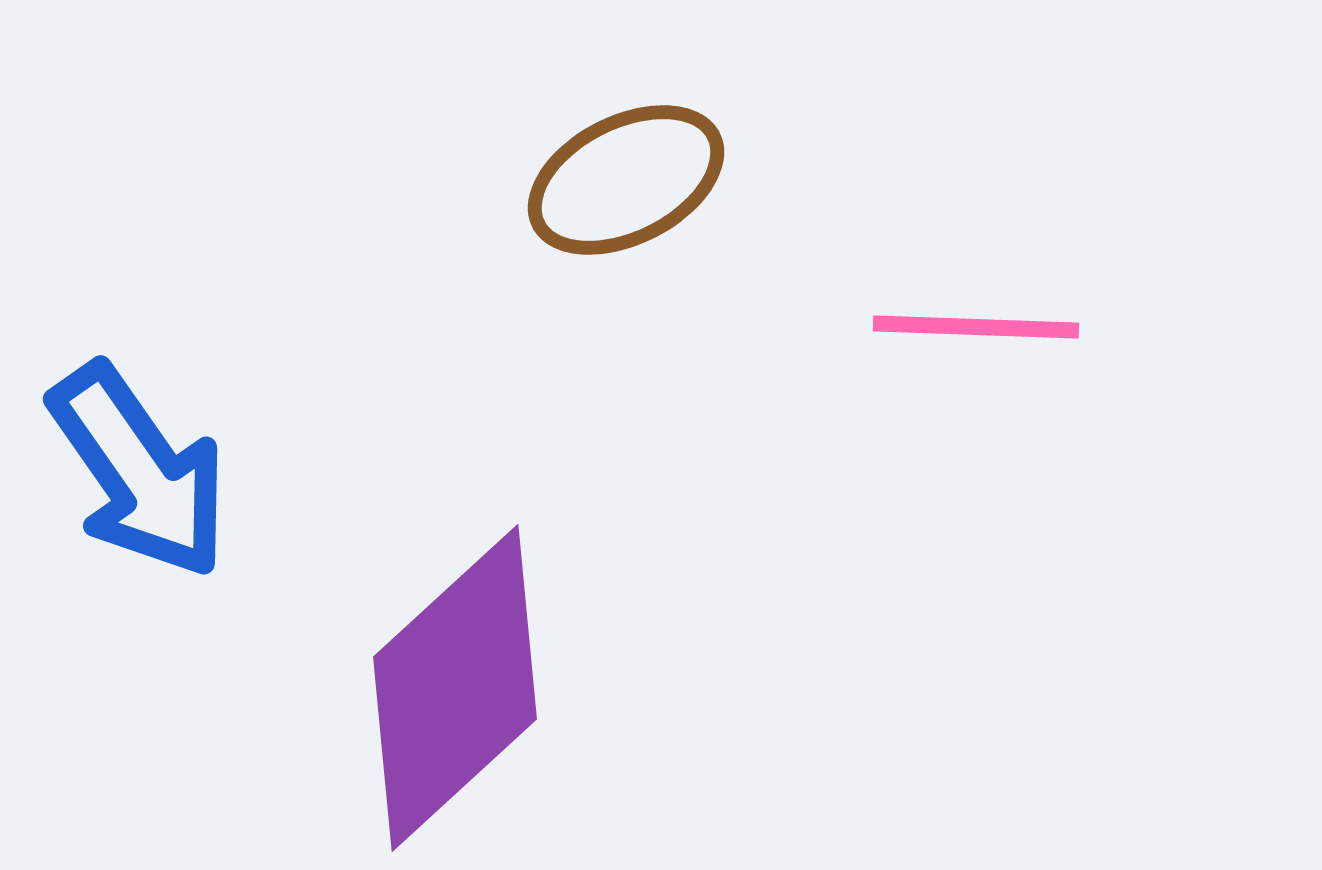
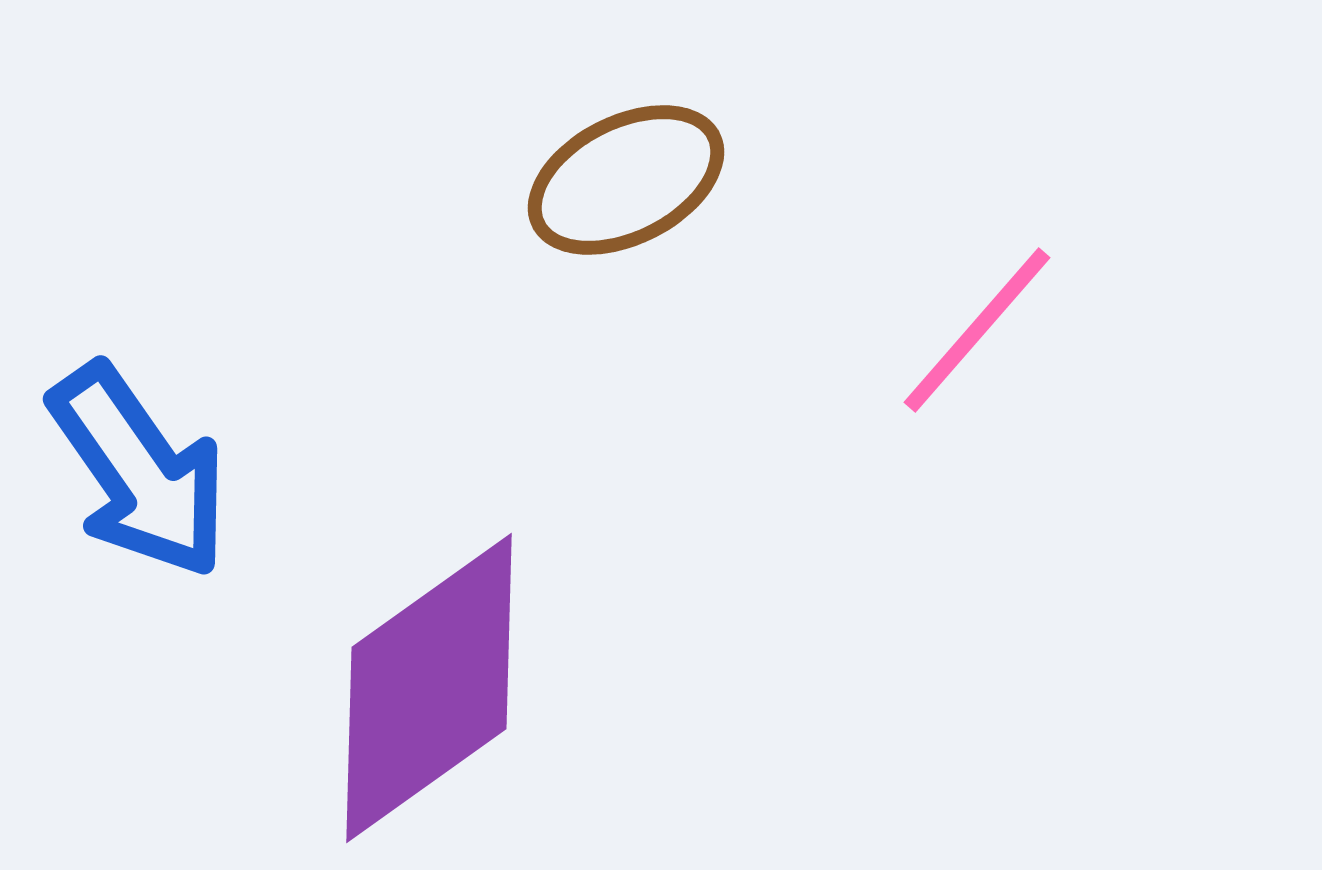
pink line: moved 1 px right, 3 px down; rotated 51 degrees counterclockwise
purple diamond: moved 26 px left; rotated 7 degrees clockwise
